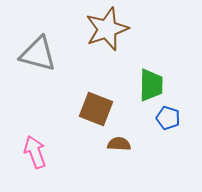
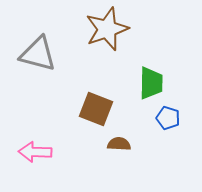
green trapezoid: moved 2 px up
pink arrow: rotated 68 degrees counterclockwise
